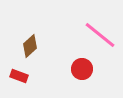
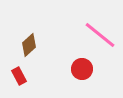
brown diamond: moved 1 px left, 1 px up
red rectangle: rotated 42 degrees clockwise
